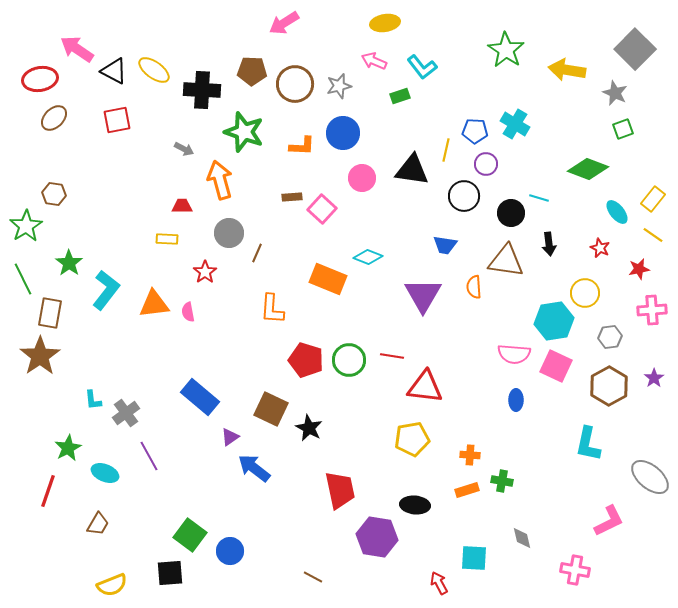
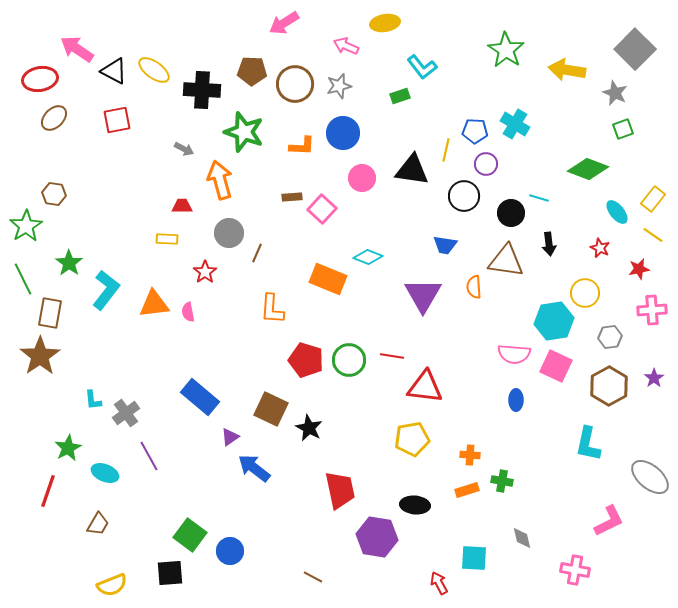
pink arrow at (374, 61): moved 28 px left, 15 px up
